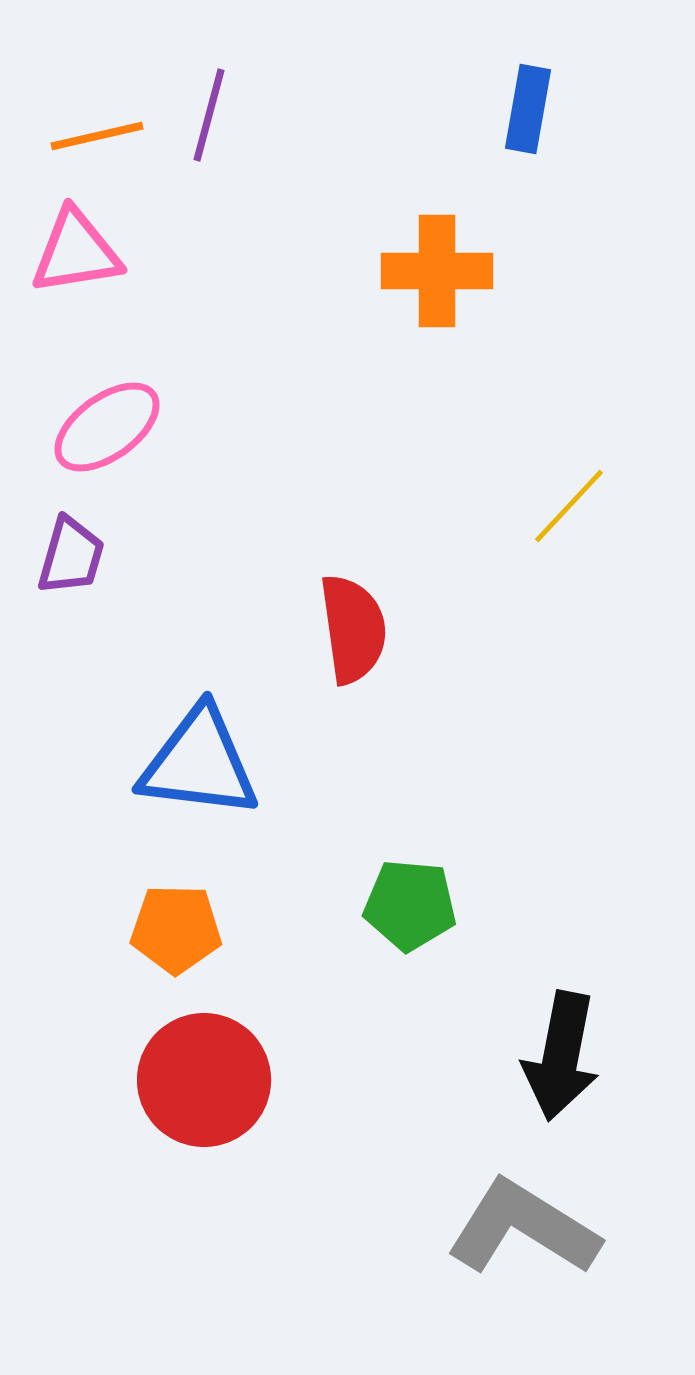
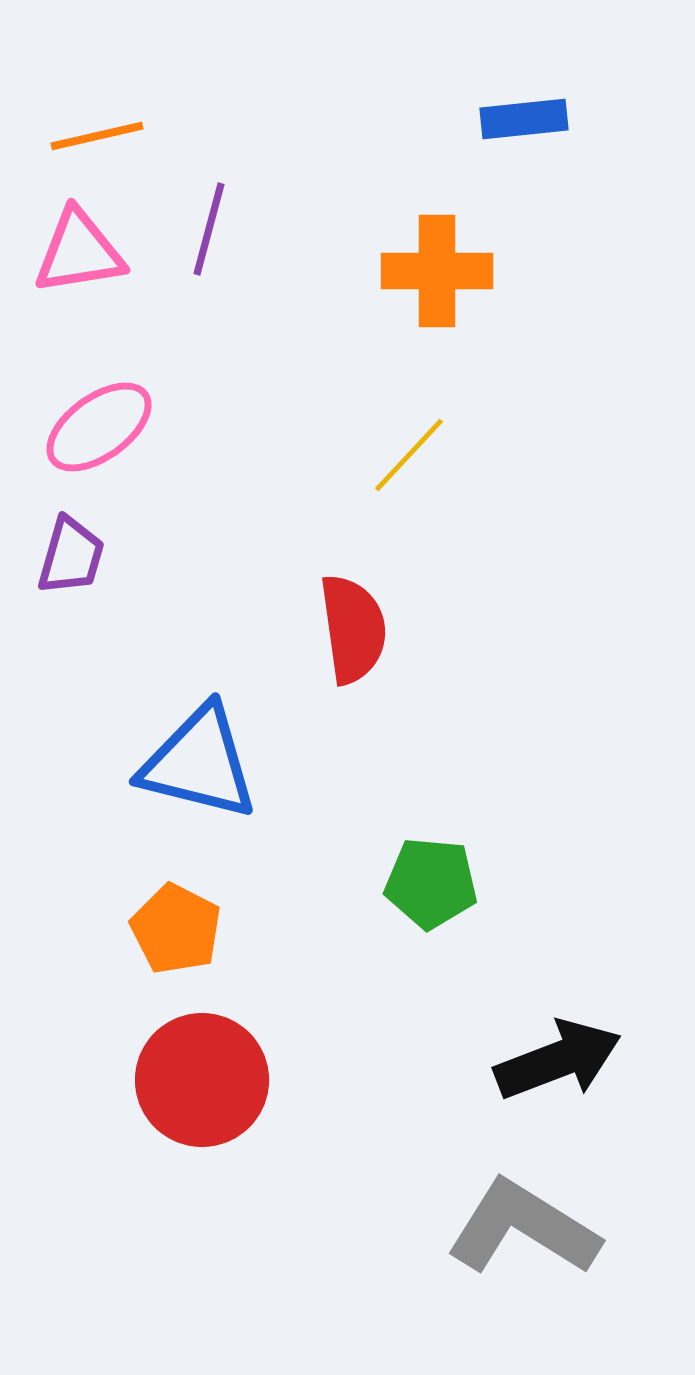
blue rectangle: moved 4 px left, 10 px down; rotated 74 degrees clockwise
purple line: moved 114 px down
pink triangle: moved 3 px right
pink ellipse: moved 8 px left
yellow line: moved 160 px left, 51 px up
blue triangle: rotated 7 degrees clockwise
green pentagon: moved 21 px right, 22 px up
orange pentagon: rotated 26 degrees clockwise
black arrow: moved 3 px left, 4 px down; rotated 122 degrees counterclockwise
red circle: moved 2 px left
